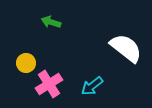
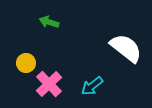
green arrow: moved 2 px left
pink cross: rotated 12 degrees counterclockwise
